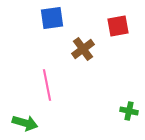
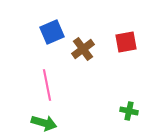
blue square: moved 14 px down; rotated 15 degrees counterclockwise
red square: moved 8 px right, 16 px down
green arrow: moved 19 px right
